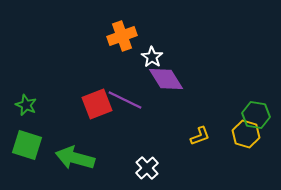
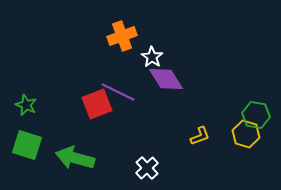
purple line: moved 7 px left, 8 px up
